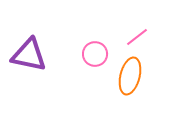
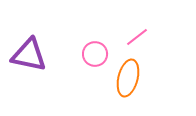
orange ellipse: moved 2 px left, 2 px down
